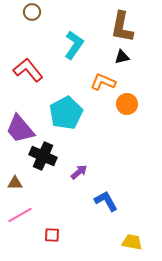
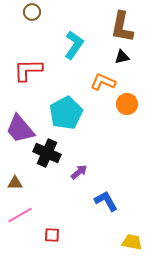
red L-shape: rotated 52 degrees counterclockwise
black cross: moved 4 px right, 3 px up
